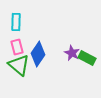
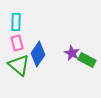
pink rectangle: moved 4 px up
green rectangle: moved 2 px down
